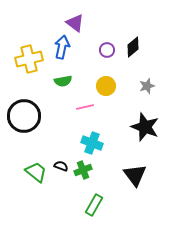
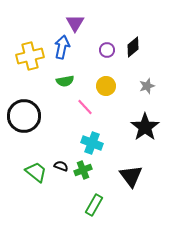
purple triangle: rotated 24 degrees clockwise
yellow cross: moved 1 px right, 3 px up
green semicircle: moved 2 px right
pink line: rotated 60 degrees clockwise
black star: rotated 16 degrees clockwise
black triangle: moved 4 px left, 1 px down
